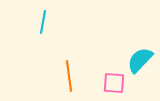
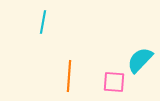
orange line: rotated 12 degrees clockwise
pink square: moved 1 px up
